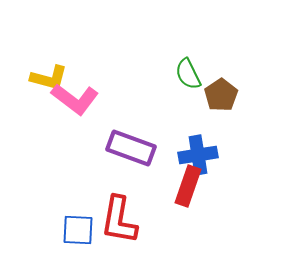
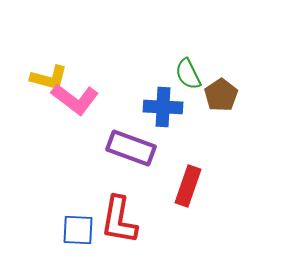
blue cross: moved 35 px left, 48 px up; rotated 12 degrees clockwise
